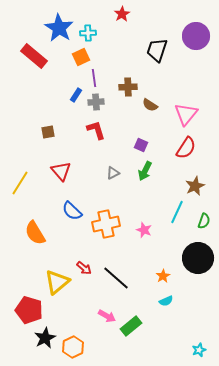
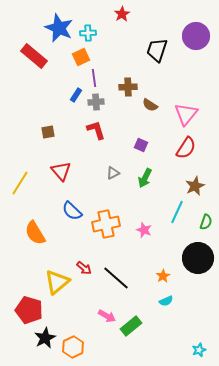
blue star: rotated 8 degrees counterclockwise
green arrow: moved 7 px down
green semicircle: moved 2 px right, 1 px down
